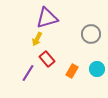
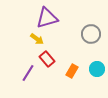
yellow arrow: rotated 80 degrees counterclockwise
